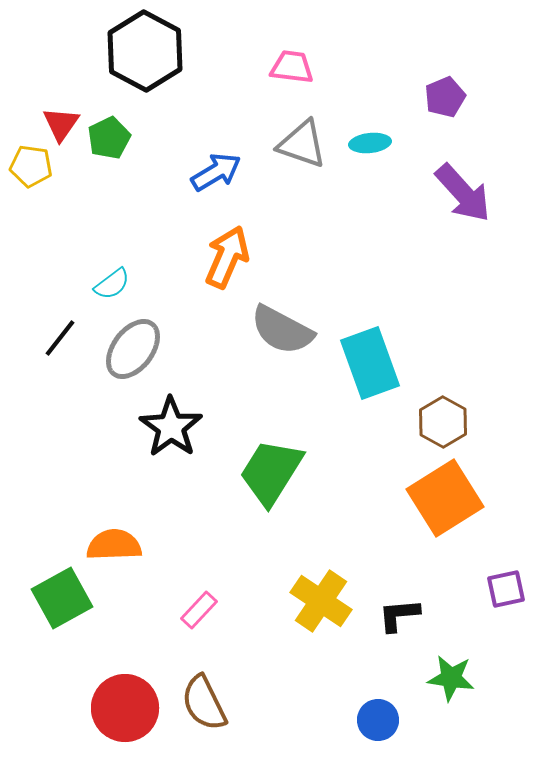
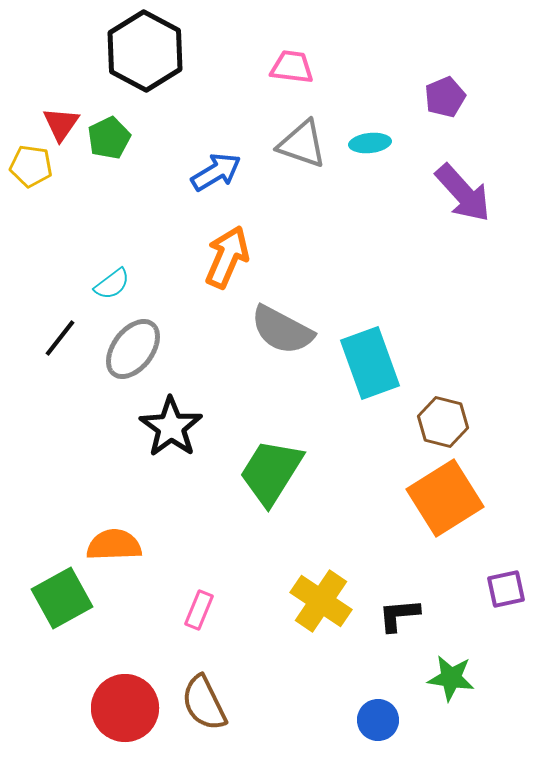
brown hexagon: rotated 15 degrees counterclockwise
pink rectangle: rotated 21 degrees counterclockwise
